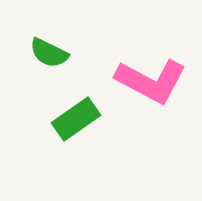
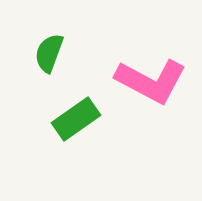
green semicircle: rotated 84 degrees clockwise
